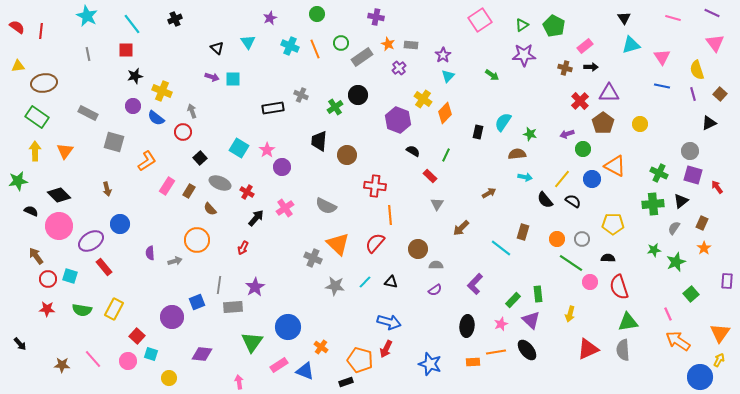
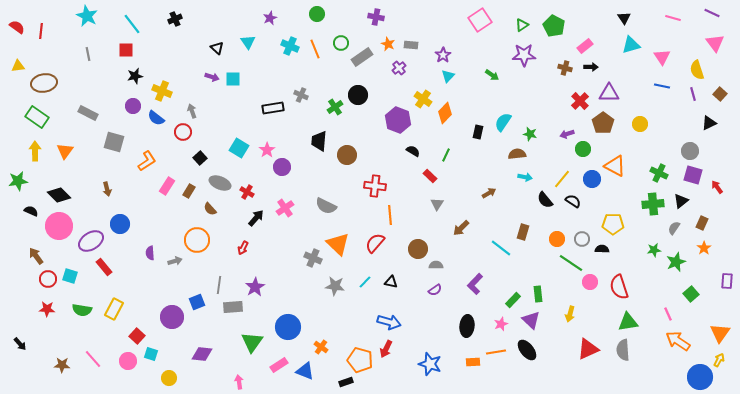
black semicircle at (608, 258): moved 6 px left, 9 px up
